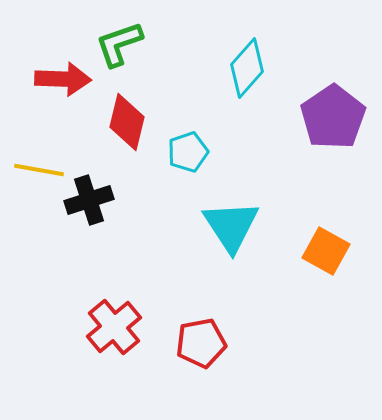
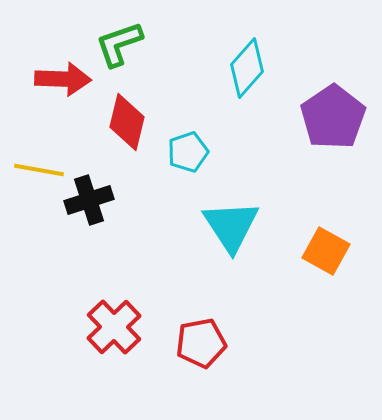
red cross: rotated 4 degrees counterclockwise
